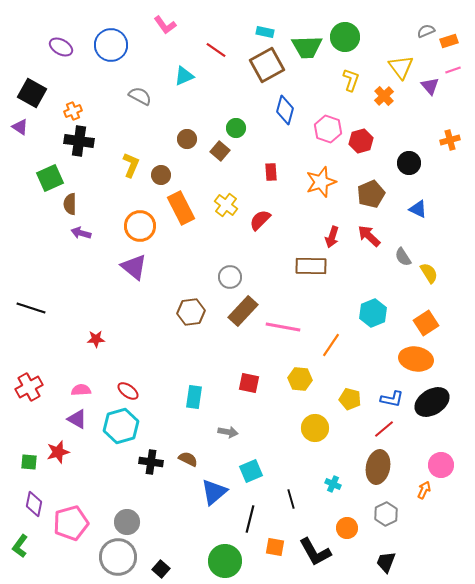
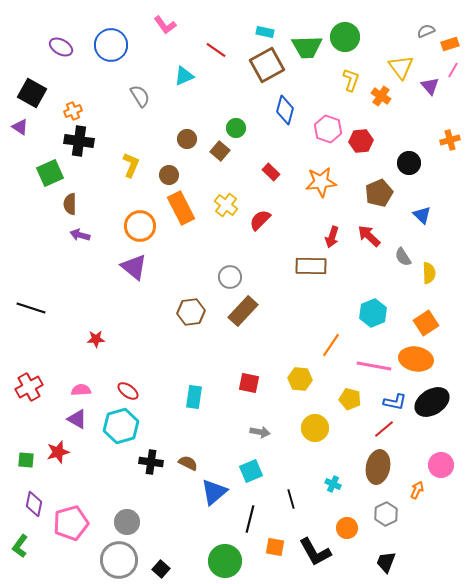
orange rectangle at (449, 41): moved 1 px right, 3 px down
pink line at (453, 70): rotated 42 degrees counterclockwise
gray semicircle at (140, 96): rotated 30 degrees clockwise
orange cross at (384, 96): moved 3 px left; rotated 12 degrees counterclockwise
red hexagon at (361, 141): rotated 10 degrees clockwise
red rectangle at (271, 172): rotated 42 degrees counterclockwise
brown circle at (161, 175): moved 8 px right
green square at (50, 178): moved 5 px up
orange star at (321, 182): rotated 12 degrees clockwise
brown pentagon at (371, 194): moved 8 px right, 1 px up
blue triangle at (418, 209): moved 4 px right, 6 px down; rotated 18 degrees clockwise
purple arrow at (81, 233): moved 1 px left, 2 px down
yellow semicircle at (429, 273): rotated 30 degrees clockwise
pink line at (283, 327): moved 91 px right, 39 px down
blue L-shape at (392, 399): moved 3 px right, 3 px down
gray arrow at (228, 432): moved 32 px right
brown semicircle at (188, 459): moved 4 px down
green square at (29, 462): moved 3 px left, 2 px up
orange arrow at (424, 490): moved 7 px left
gray circle at (118, 557): moved 1 px right, 3 px down
